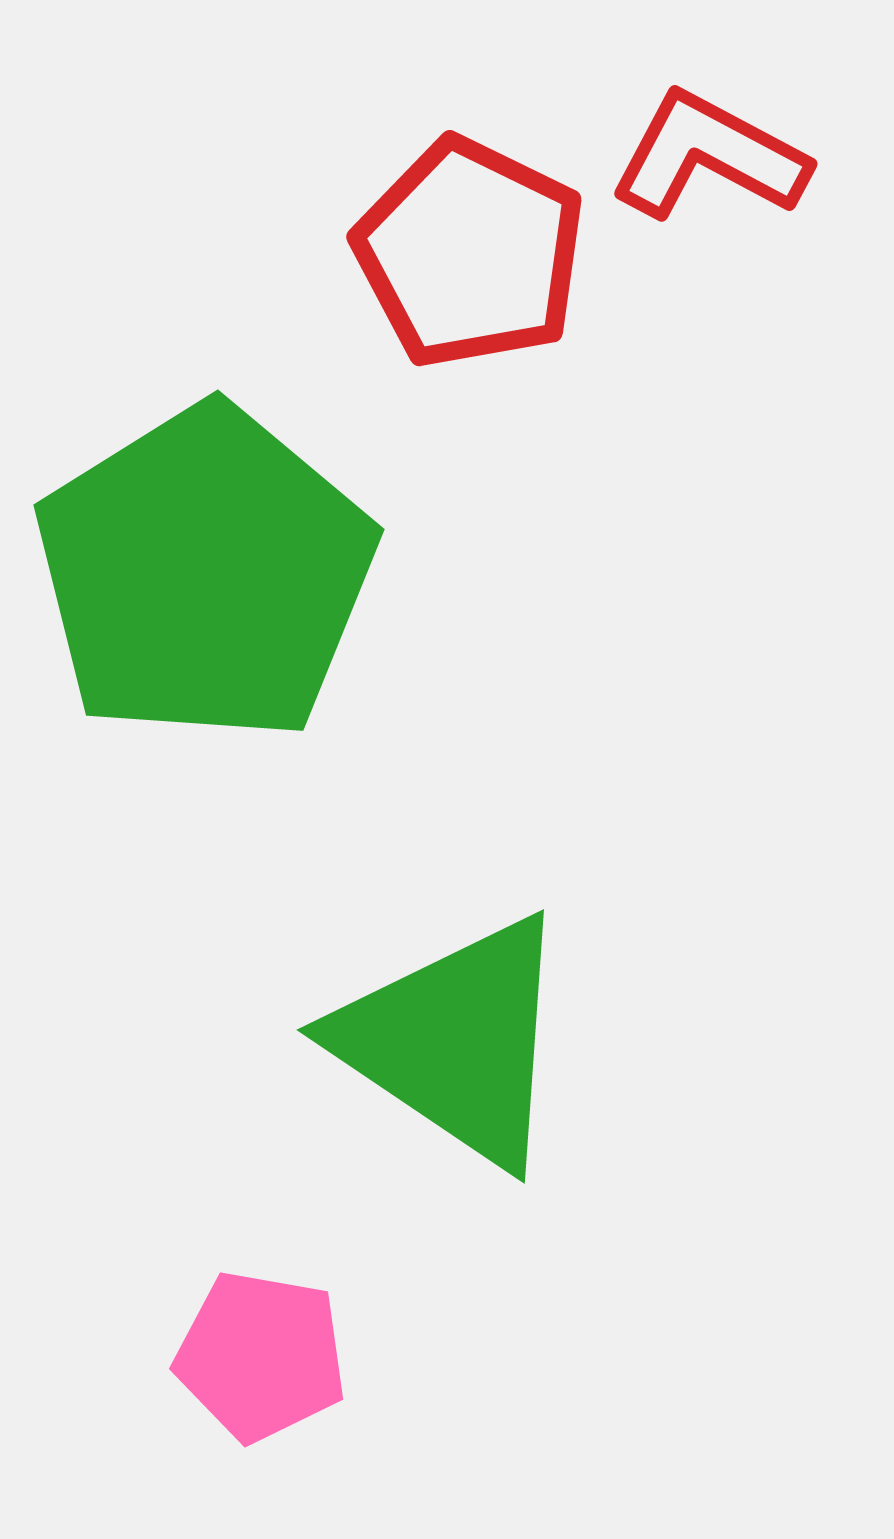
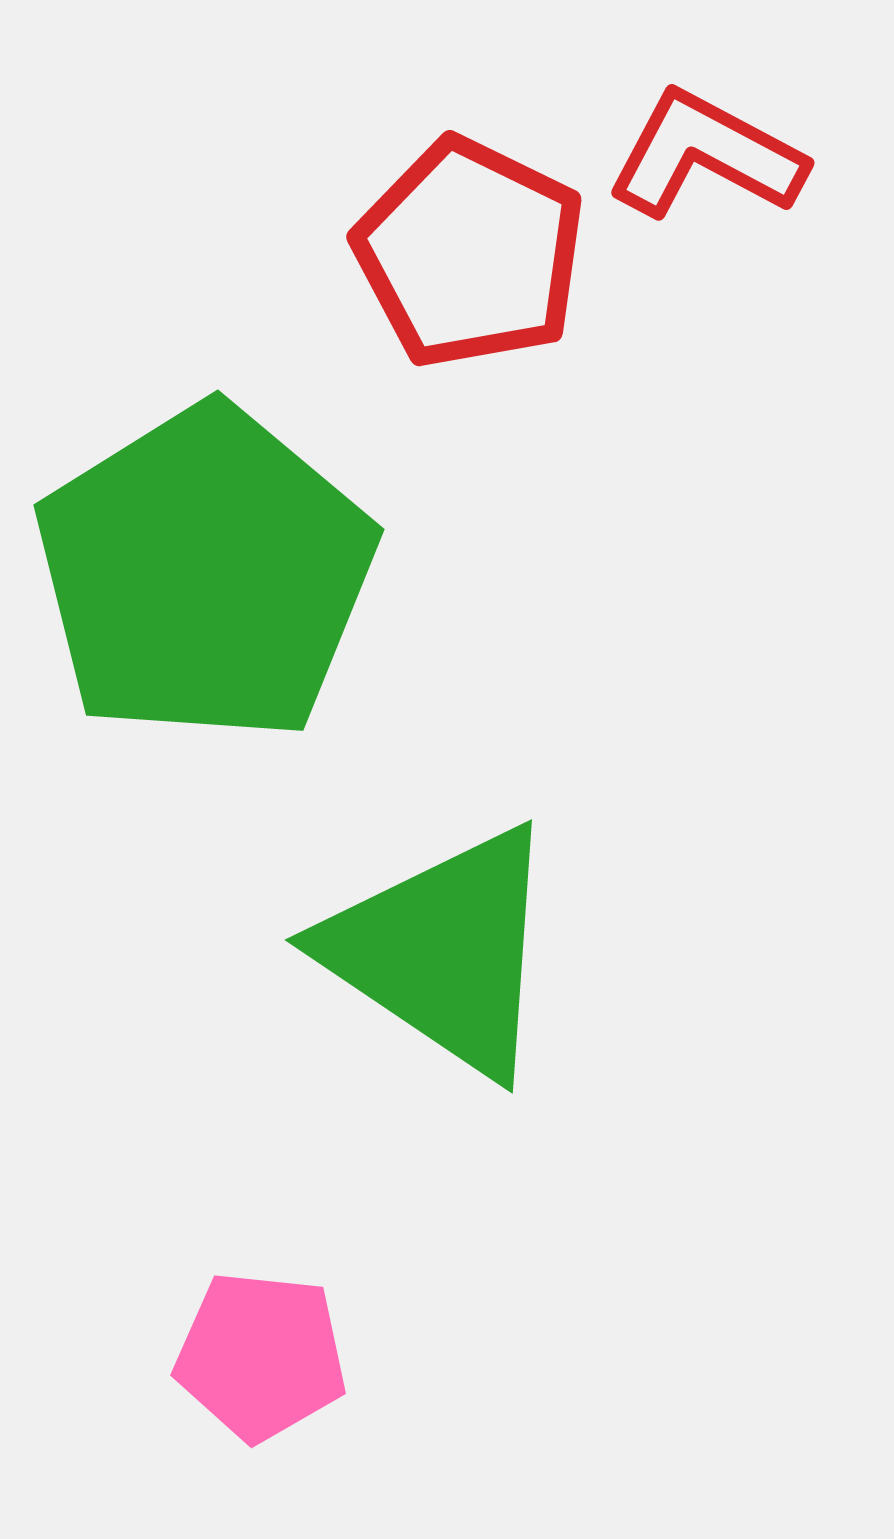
red L-shape: moved 3 px left, 1 px up
green triangle: moved 12 px left, 90 px up
pink pentagon: rotated 4 degrees counterclockwise
